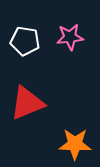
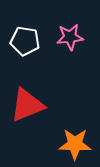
red triangle: moved 2 px down
